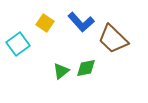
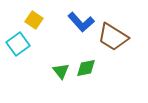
yellow square: moved 11 px left, 3 px up
brown trapezoid: moved 2 px up; rotated 12 degrees counterclockwise
green triangle: rotated 30 degrees counterclockwise
